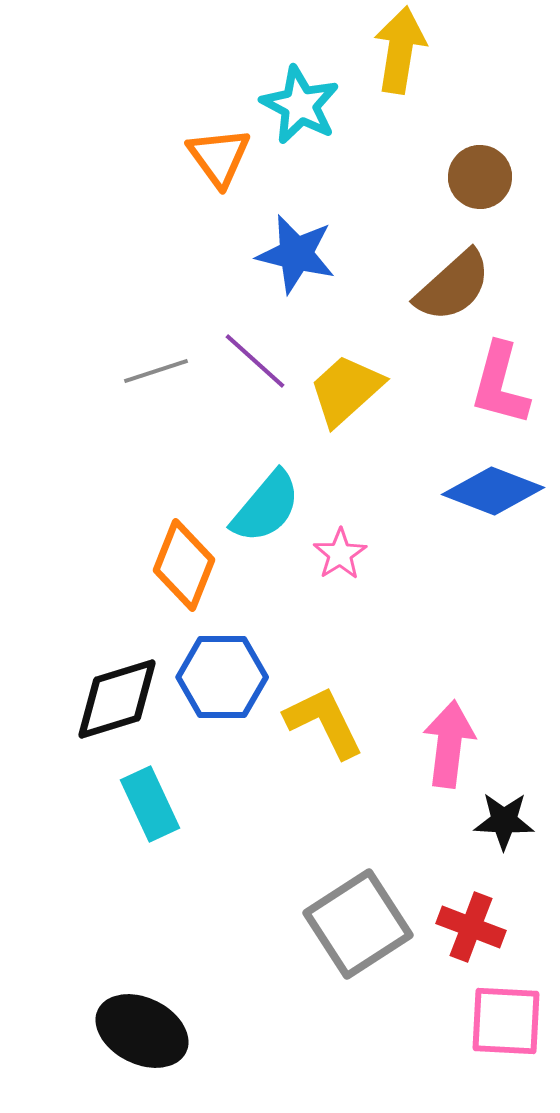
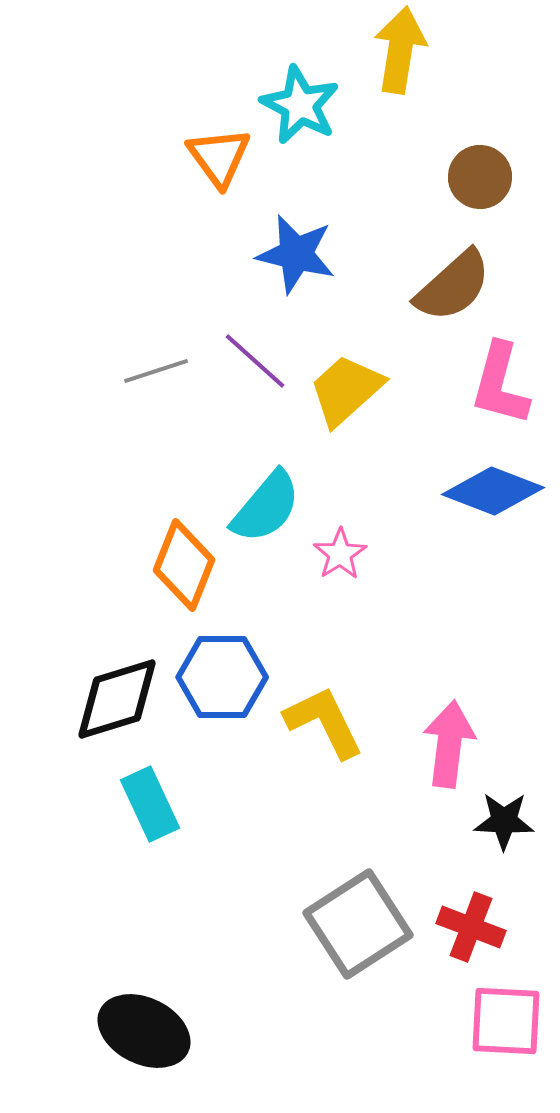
black ellipse: moved 2 px right
